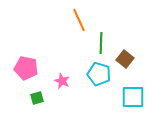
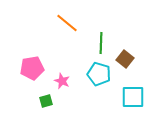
orange line: moved 12 px left, 3 px down; rotated 25 degrees counterclockwise
pink pentagon: moved 6 px right; rotated 20 degrees counterclockwise
green square: moved 9 px right, 3 px down
